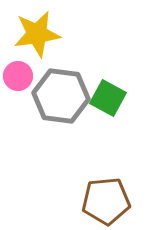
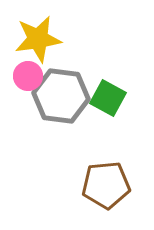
yellow star: moved 1 px right, 5 px down
pink circle: moved 10 px right
brown pentagon: moved 16 px up
